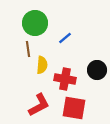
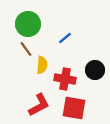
green circle: moved 7 px left, 1 px down
brown line: moved 2 px left; rotated 28 degrees counterclockwise
black circle: moved 2 px left
